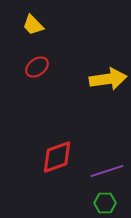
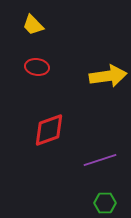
red ellipse: rotated 45 degrees clockwise
yellow arrow: moved 3 px up
red diamond: moved 8 px left, 27 px up
purple line: moved 7 px left, 11 px up
